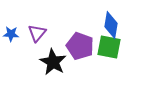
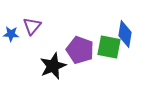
blue diamond: moved 14 px right, 9 px down
purple triangle: moved 5 px left, 7 px up
purple pentagon: moved 4 px down
black star: moved 4 px down; rotated 20 degrees clockwise
